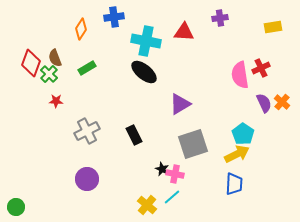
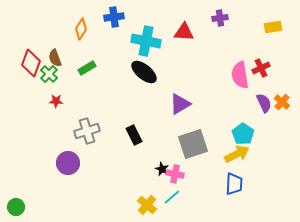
gray cross: rotated 10 degrees clockwise
purple circle: moved 19 px left, 16 px up
